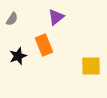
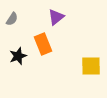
orange rectangle: moved 1 px left, 1 px up
